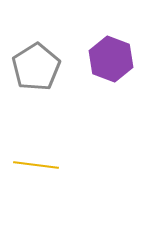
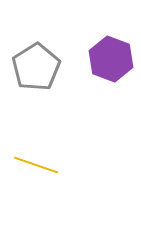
yellow line: rotated 12 degrees clockwise
